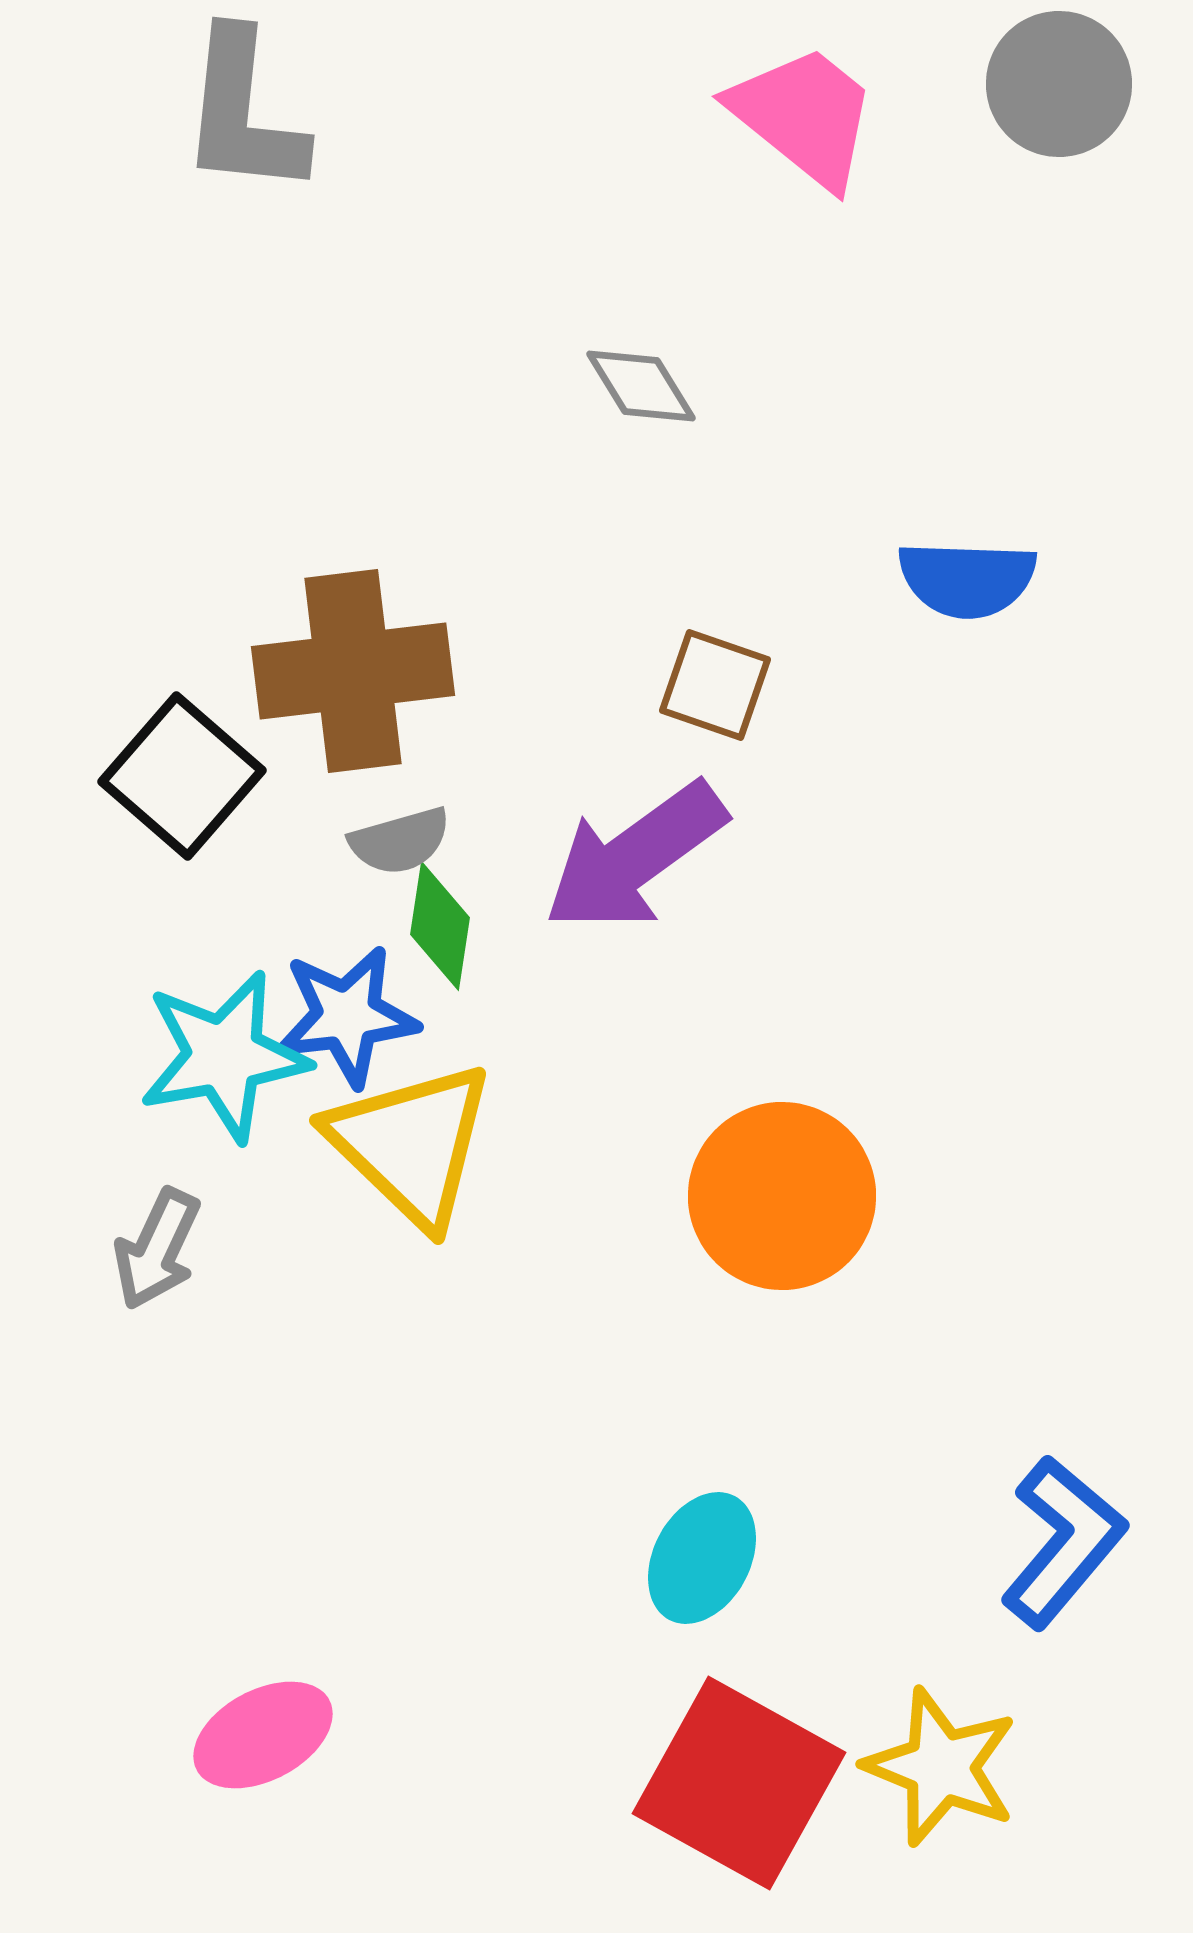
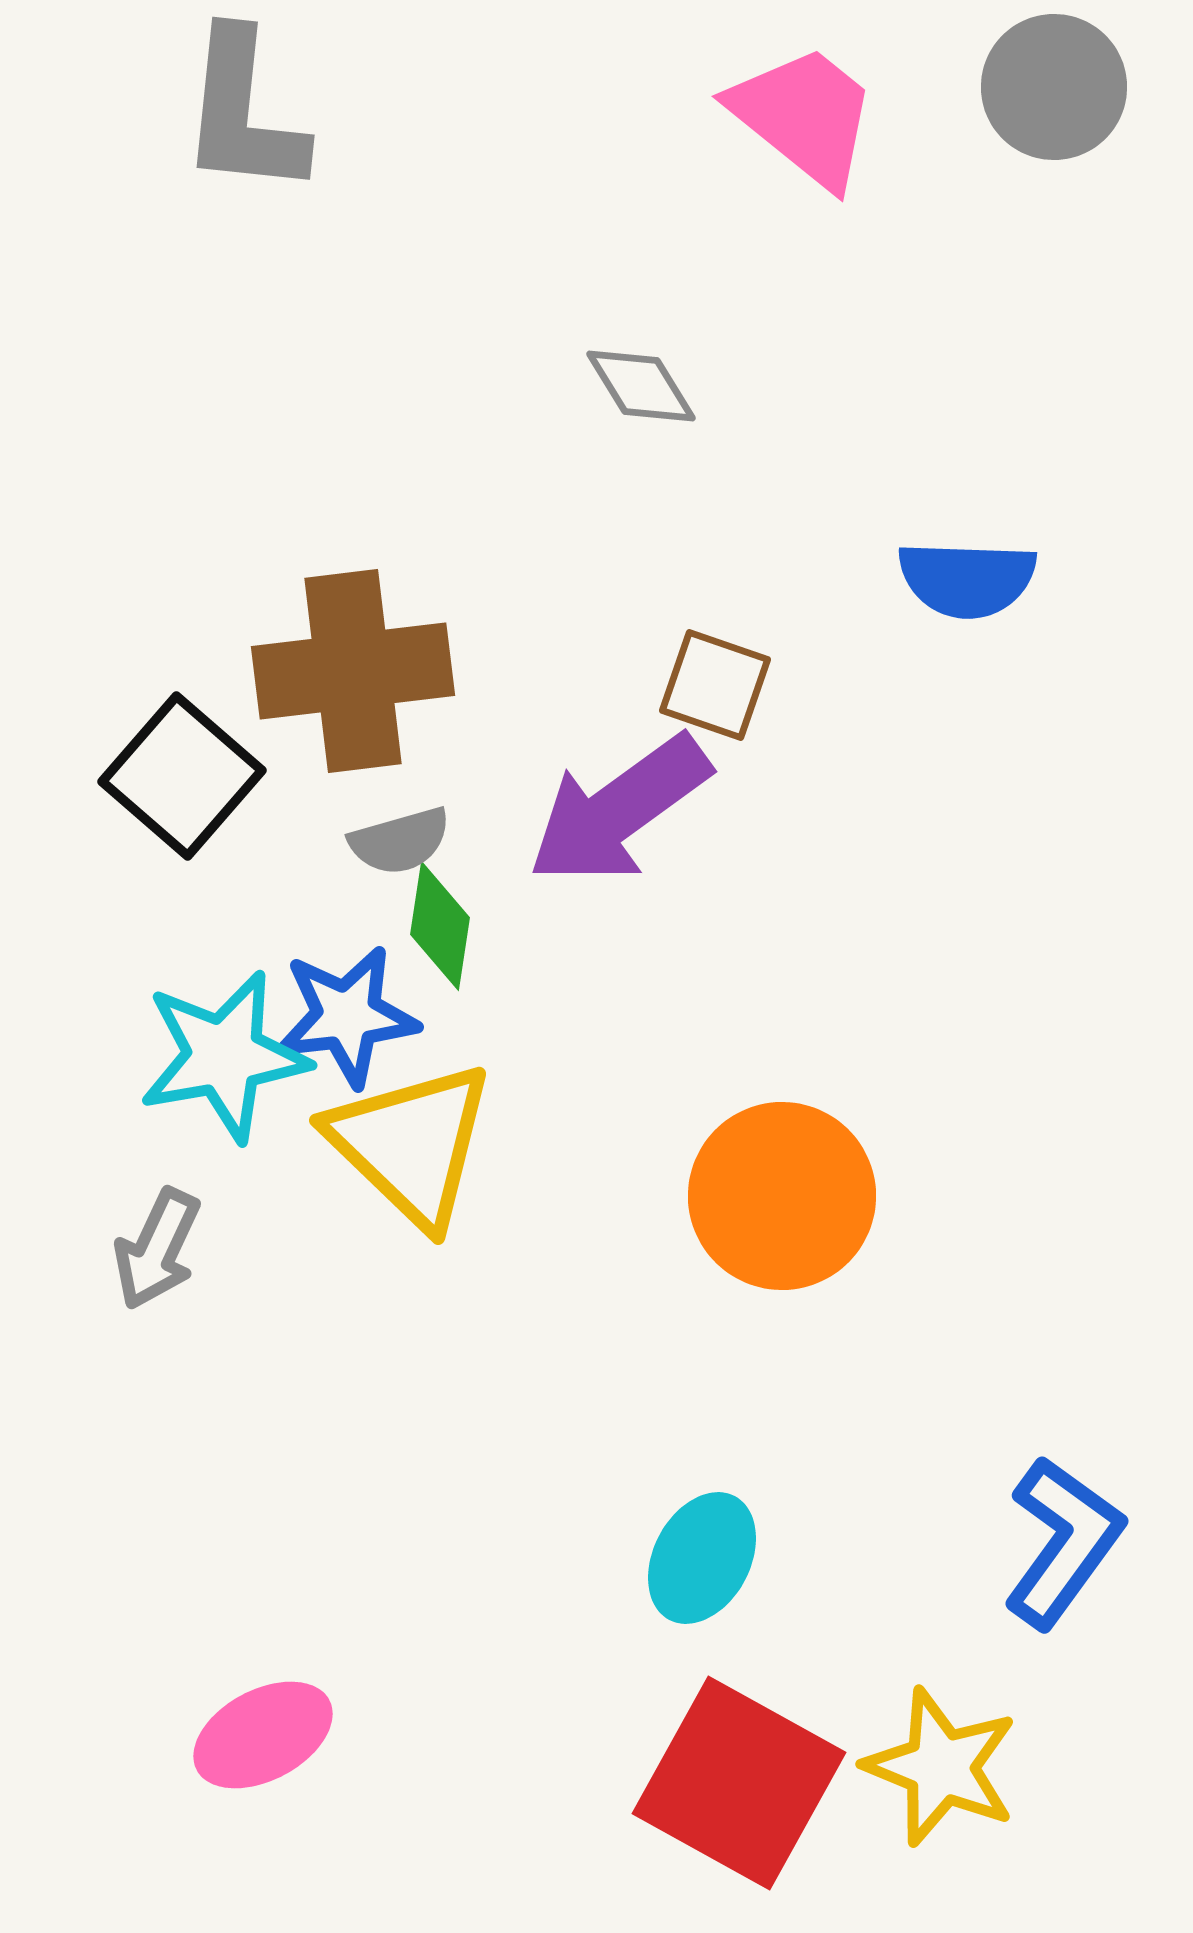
gray circle: moved 5 px left, 3 px down
purple arrow: moved 16 px left, 47 px up
blue L-shape: rotated 4 degrees counterclockwise
